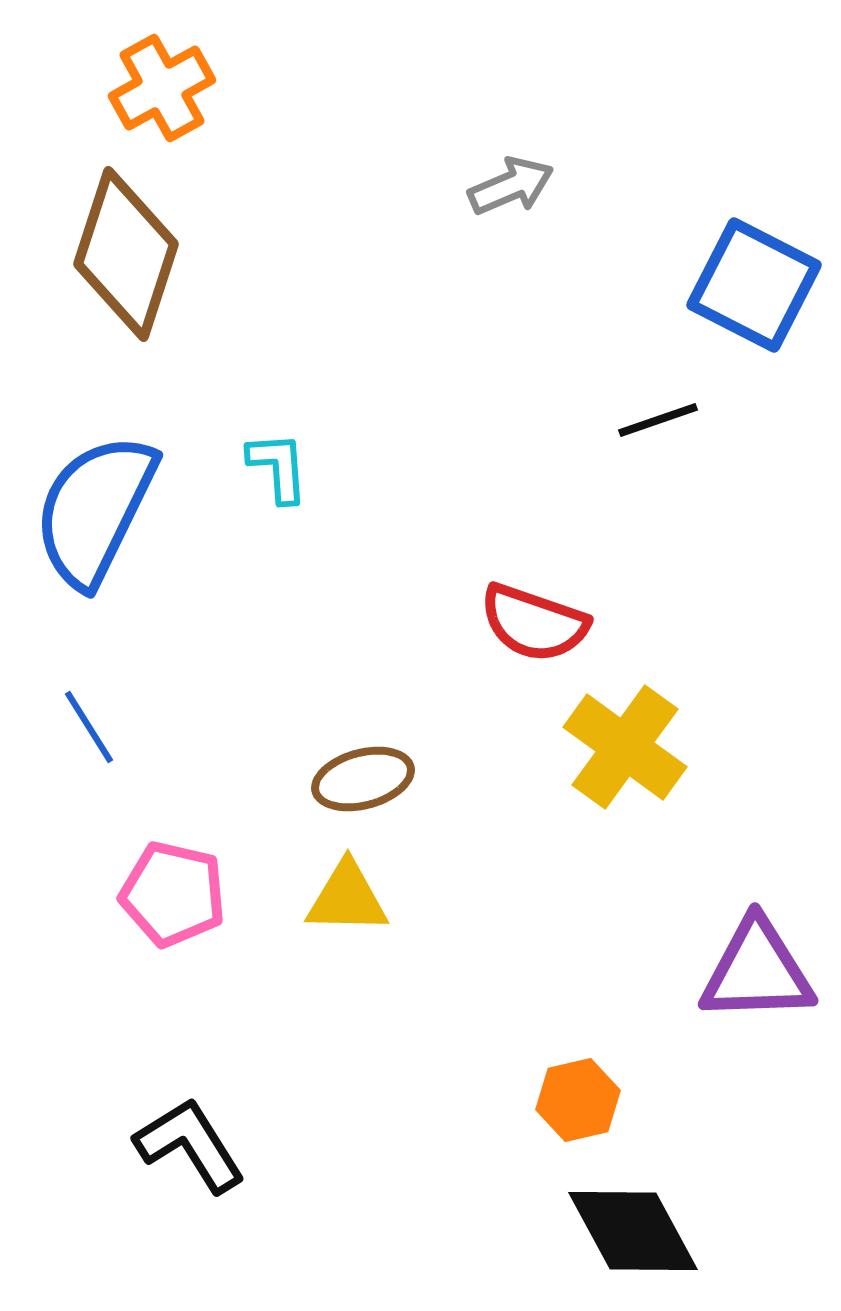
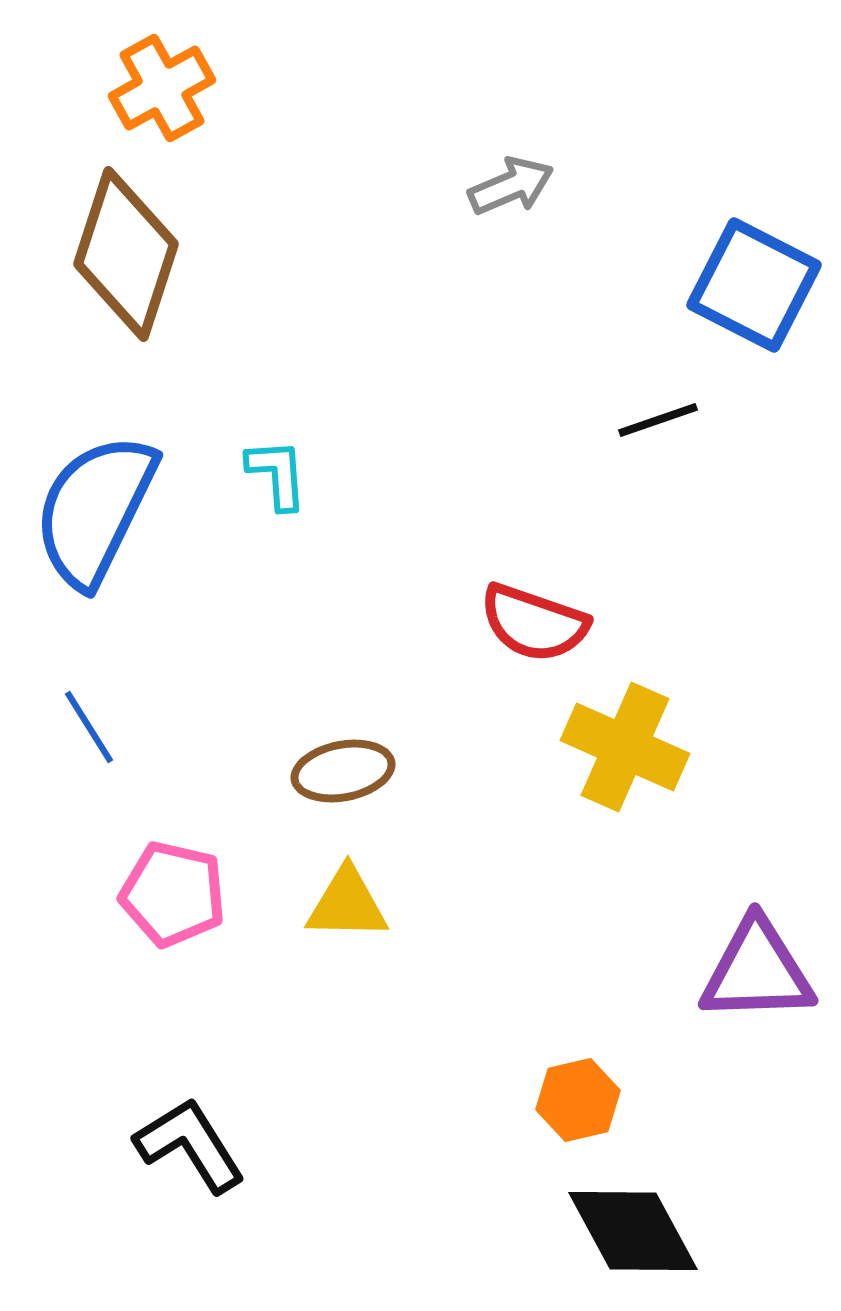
cyan L-shape: moved 1 px left, 7 px down
yellow cross: rotated 12 degrees counterclockwise
brown ellipse: moved 20 px left, 8 px up; rotated 4 degrees clockwise
yellow triangle: moved 6 px down
